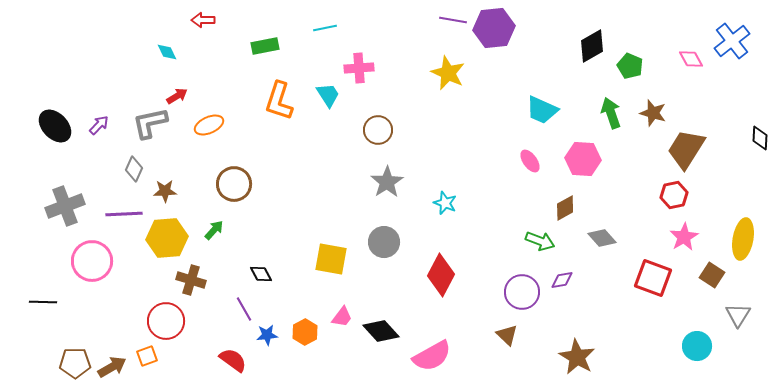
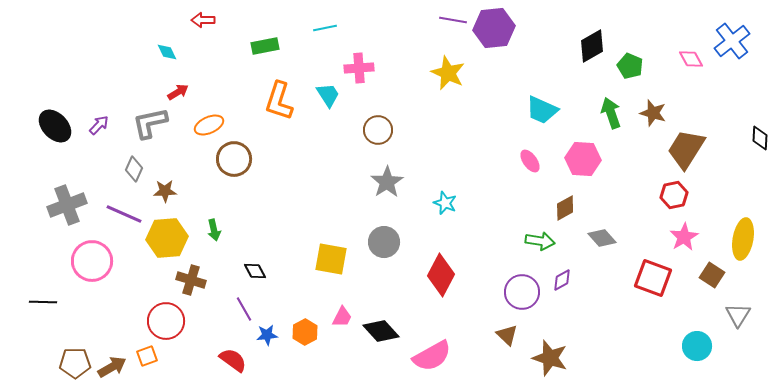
red arrow at (177, 96): moved 1 px right, 4 px up
brown circle at (234, 184): moved 25 px up
gray cross at (65, 206): moved 2 px right, 1 px up
purple line at (124, 214): rotated 27 degrees clockwise
green arrow at (214, 230): rotated 125 degrees clockwise
green arrow at (540, 241): rotated 12 degrees counterclockwise
black diamond at (261, 274): moved 6 px left, 3 px up
purple diamond at (562, 280): rotated 20 degrees counterclockwise
pink trapezoid at (342, 317): rotated 10 degrees counterclockwise
brown star at (577, 357): moved 27 px left, 1 px down; rotated 12 degrees counterclockwise
